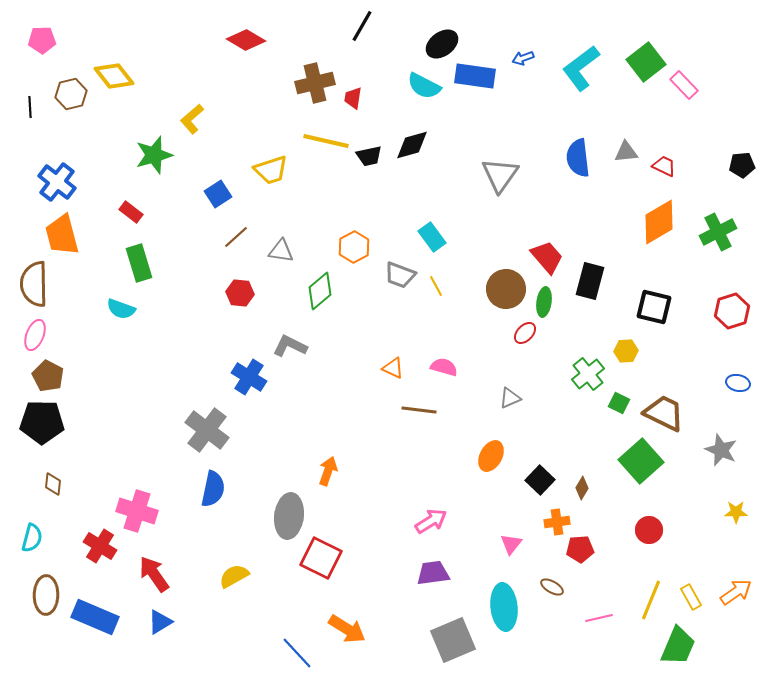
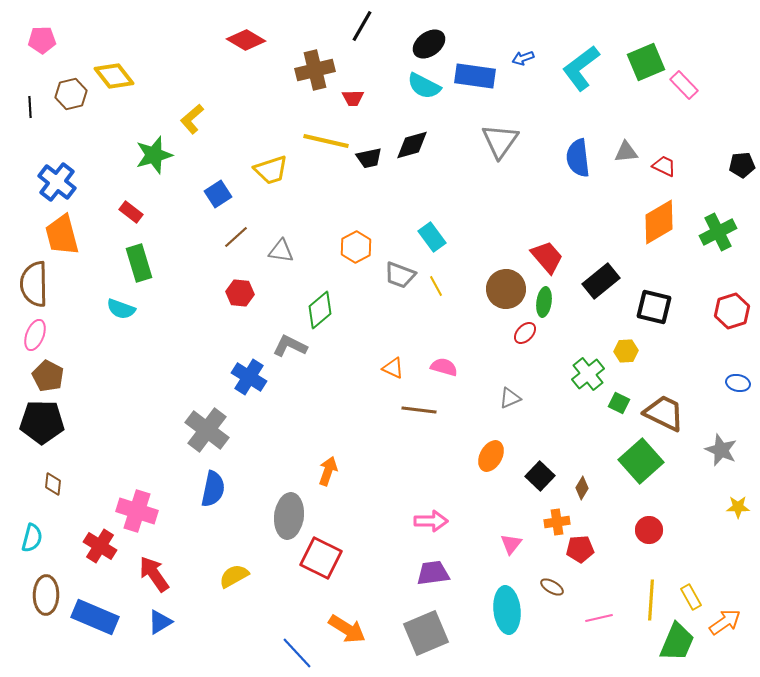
black ellipse at (442, 44): moved 13 px left
green square at (646, 62): rotated 15 degrees clockwise
brown cross at (315, 83): moved 13 px up
red trapezoid at (353, 98): rotated 100 degrees counterclockwise
black trapezoid at (369, 156): moved 2 px down
gray triangle at (500, 175): moved 34 px up
orange hexagon at (354, 247): moved 2 px right
black rectangle at (590, 281): moved 11 px right; rotated 36 degrees clockwise
green diamond at (320, 291): moved 19 px down
black square at (540, 480): moved 4 px up
yellow star at (736, 512): moved 2 px right, 5 px up
pink arrow at (431, 521): rotated 32 degrees clockwise
orange arrow at (736, 592): moved 11 px left, 30 px down
yellow line at (651, 600): rotated 18 degrees counterclockwise
cyan ellipse at (504, 607): moved 3 px right, 3 px down
gray square at (453, 640): moved 27 px left, 7 px up
green trapezoid at (678, 646): moved 1 px left, 4 px up
